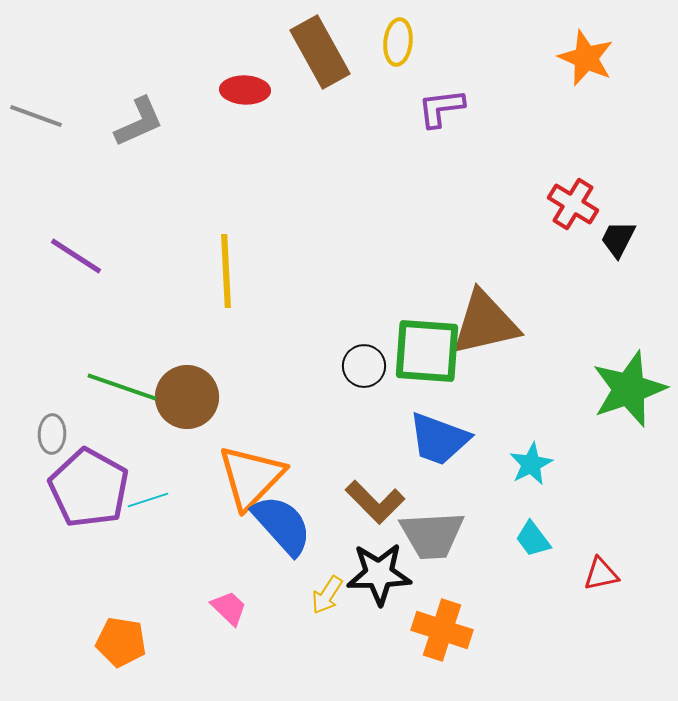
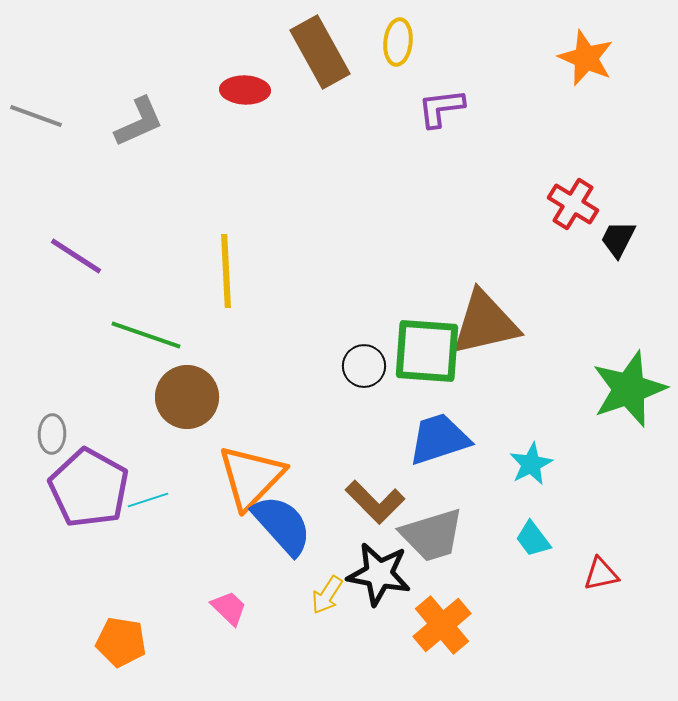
green line: moved 24 px right, 52 px up
blue trapezoid: rotated 142 degrees clockwise
gray trapezoid: rotated 14 degrees counterclockwise
black star: rotated 12 degrees clockwise
orange cross: moved 5 px up; rotated 32 degrees clockwise
